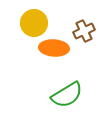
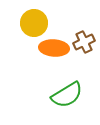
brown cross: moved 11 px down
